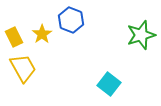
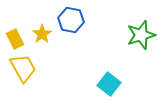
blue hexagon: rotated 10 degrees counterclockwise
yellow rectangle: moved 1 px right, 2 px down
